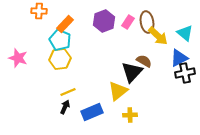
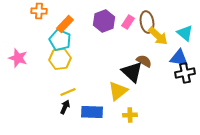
blue triangle: rotated 36 degrees clockwise
black triangle: rotated 30 degrees counterclockwise
blue rectangle: rotated 25 degrees clockwise
